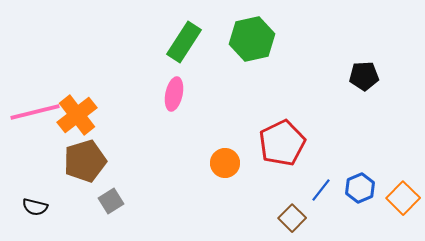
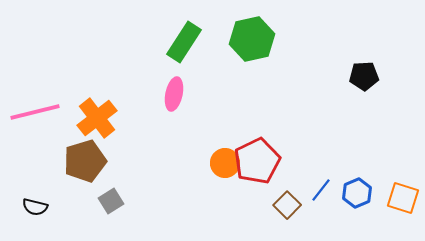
orange cross: moved 20 px right, 3 px down
red pentagon: moved 25 px left, 18 px down
blue hexagon: moved 3 px left, 5 px down
orange square: rotated 28 degrees counterclockwise
brown square: moved 5 px left, 13 px up
